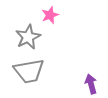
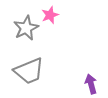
gray star: moved 2 px left, 9 px up
gray trapezoid: rotated 12 degrees counterclockwise
